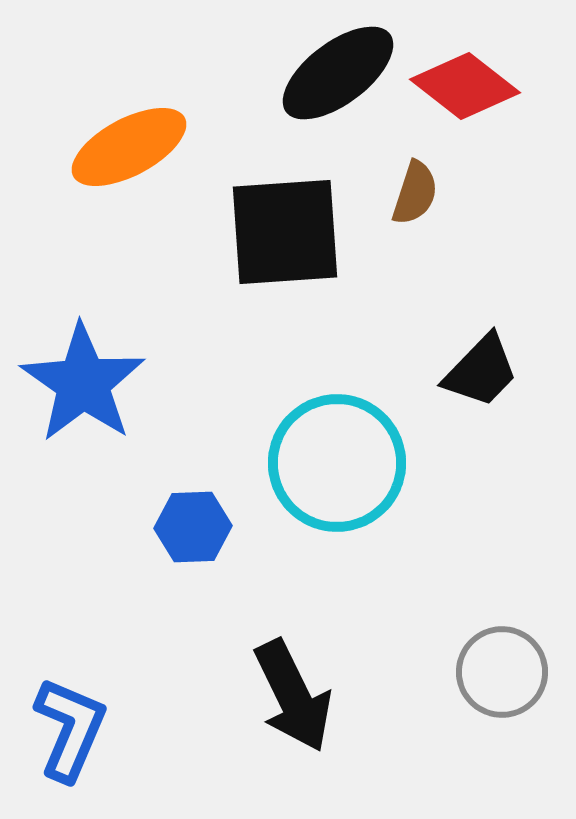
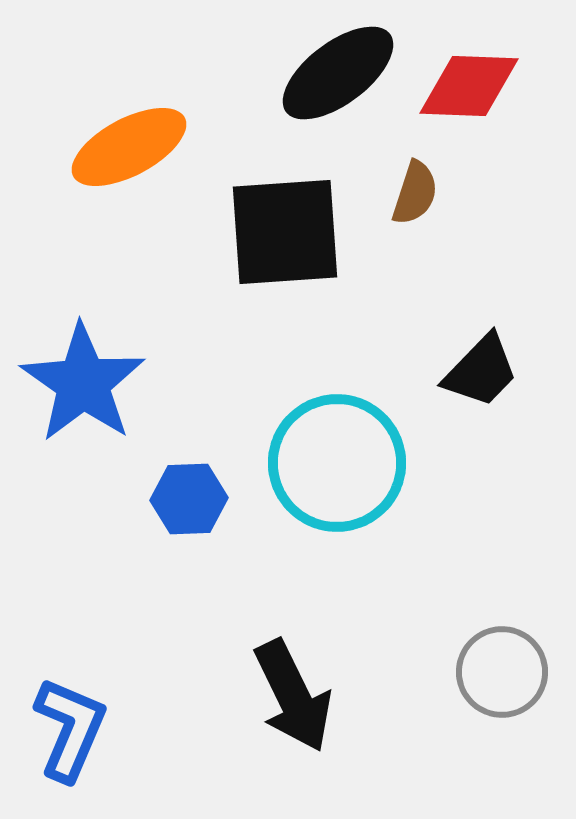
red diamond: moved 4 px right; rotated 36 degrees counterclockwise
blue hexagon: moved 4 px left, 28 px up
